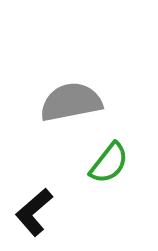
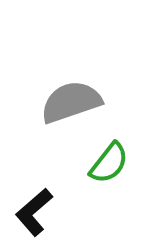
gray semicircle: rotated 8 degrees counterclockwise
